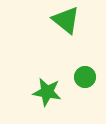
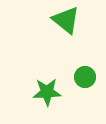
green star: rotated 12 degrees counterclockwise
